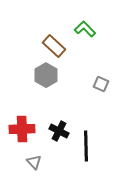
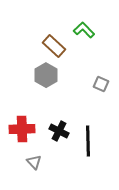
green L-shape: moved 1 px left, 1 px down
black line: moved 2 px right, 5 px up
